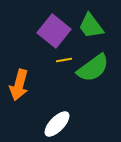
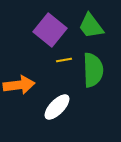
purple square: moved 4 px left, 1 px up
green semicircle: moved 2 px down; rotated 56 degrees counterclockwise
orange arrow: rotated 112 degrees counterclockwise
white ellipse: moved 17 px up
